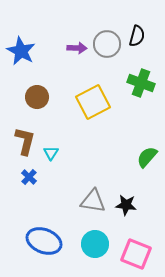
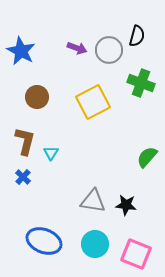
gray circle: moved 2 px right, 6 px down
purple arrow: rotated 18 degrees clockwise
blue cross: moved 6 px left
